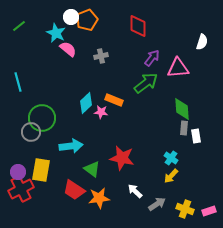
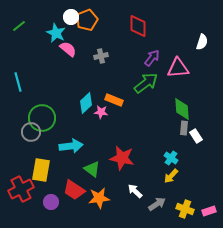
white rectangle: rotated 24 degrees counterclockwise
purple circle: moved 33 px right, 30 px down
